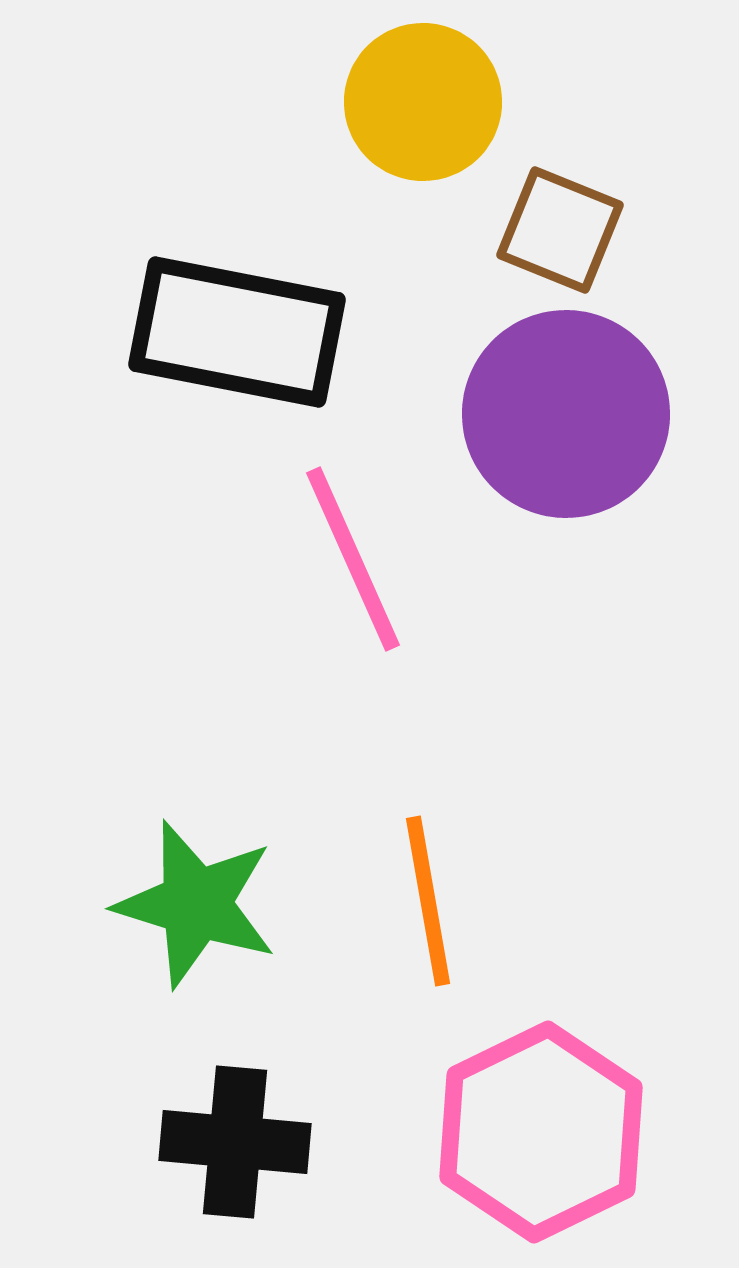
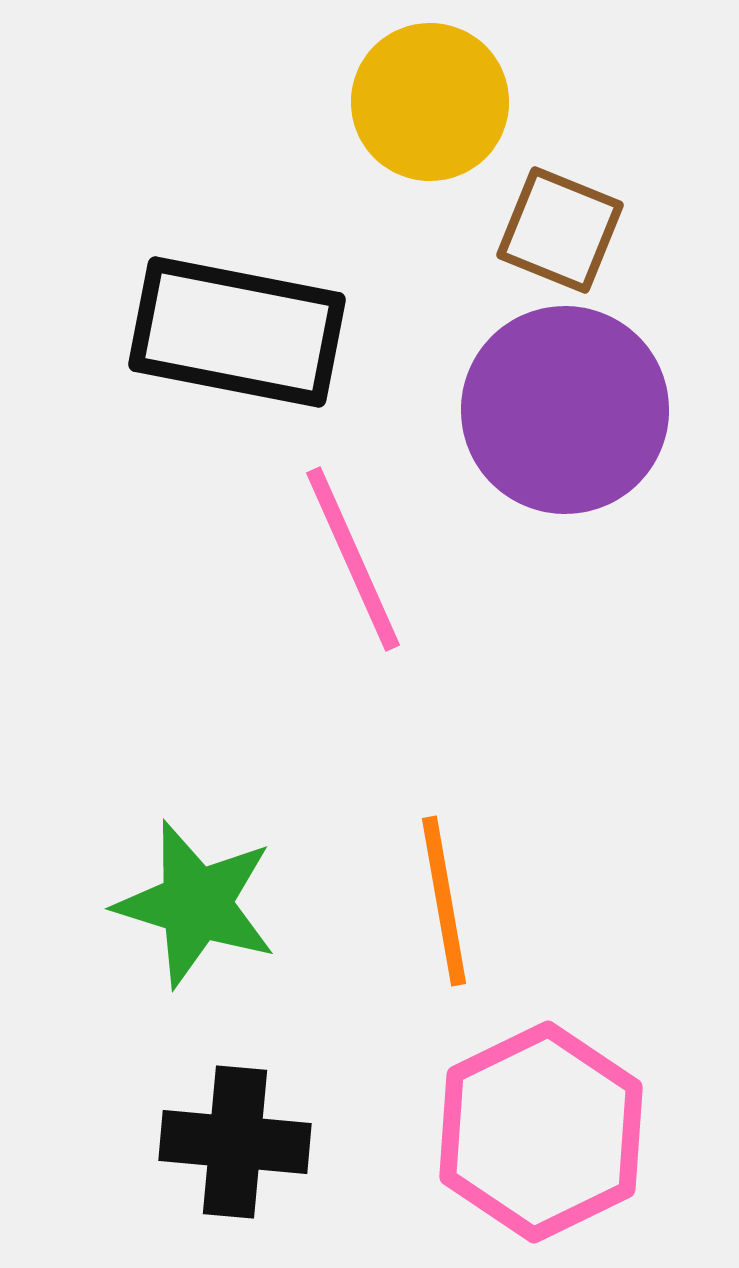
yellow circle: moved 7 px right
purple circle: moved 1 px left, 4 px up
orange line: moved 16 px right
